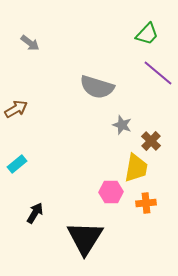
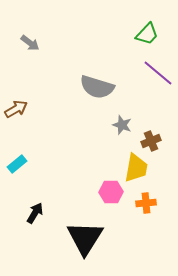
brown cross: rotated 24 degrees clockwise
